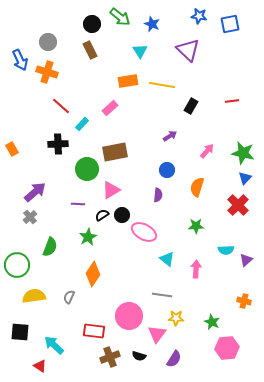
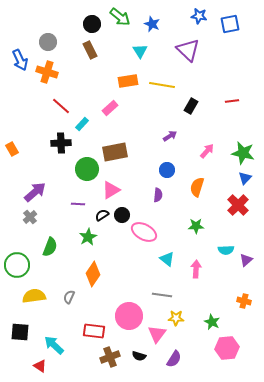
black cross at (58, 144): moved 3 px right, 1 px up
